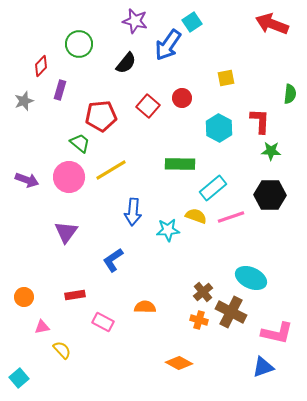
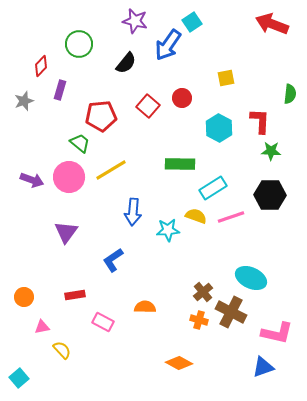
purple arrow at (27, 180): moved 5 px right
cyan rectangle at (213, 188): rotated 8 degrees clockwise
